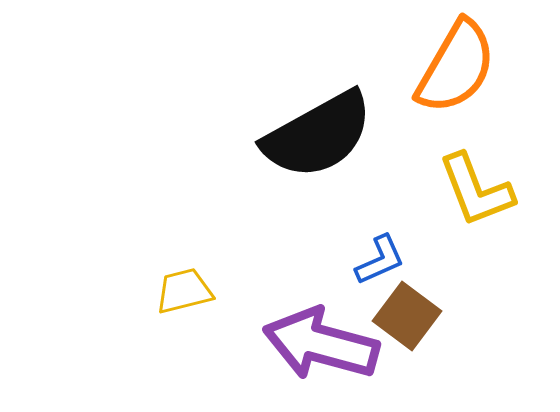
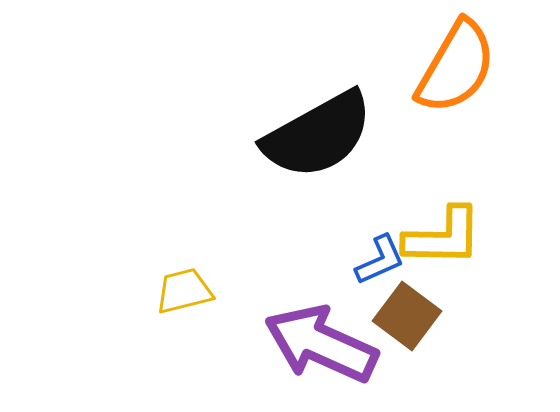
yellow L-shape: moved 33 px left, 47 px down; rotated 68 degrees counterclockwise
purple arrow: rotated 9 degrees clockwise
